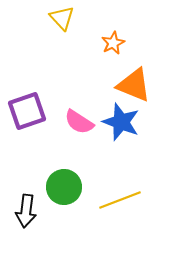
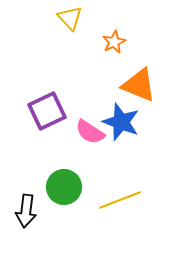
yellow triangle: moved 8 px right
orange star: moved 1 px right, 1 px up
orange triangle: moved 5 px right
purple square: moved 20 px right; rotated 6 degrees counterclockwise
pink semicircle: moved 11 px right, 10 px down
